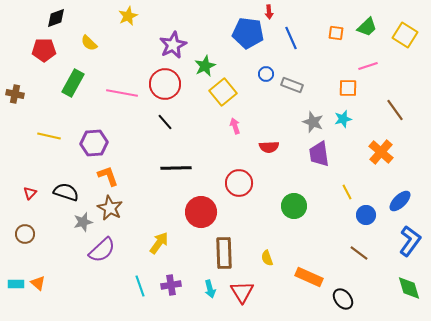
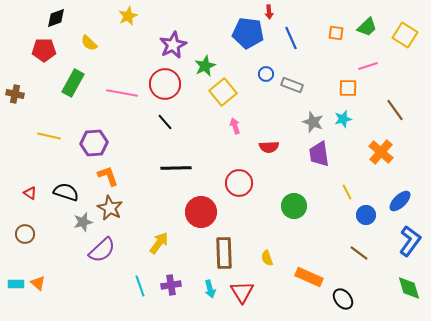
red triangle at (30, 193): rotated 40 degrees counterclockwise
